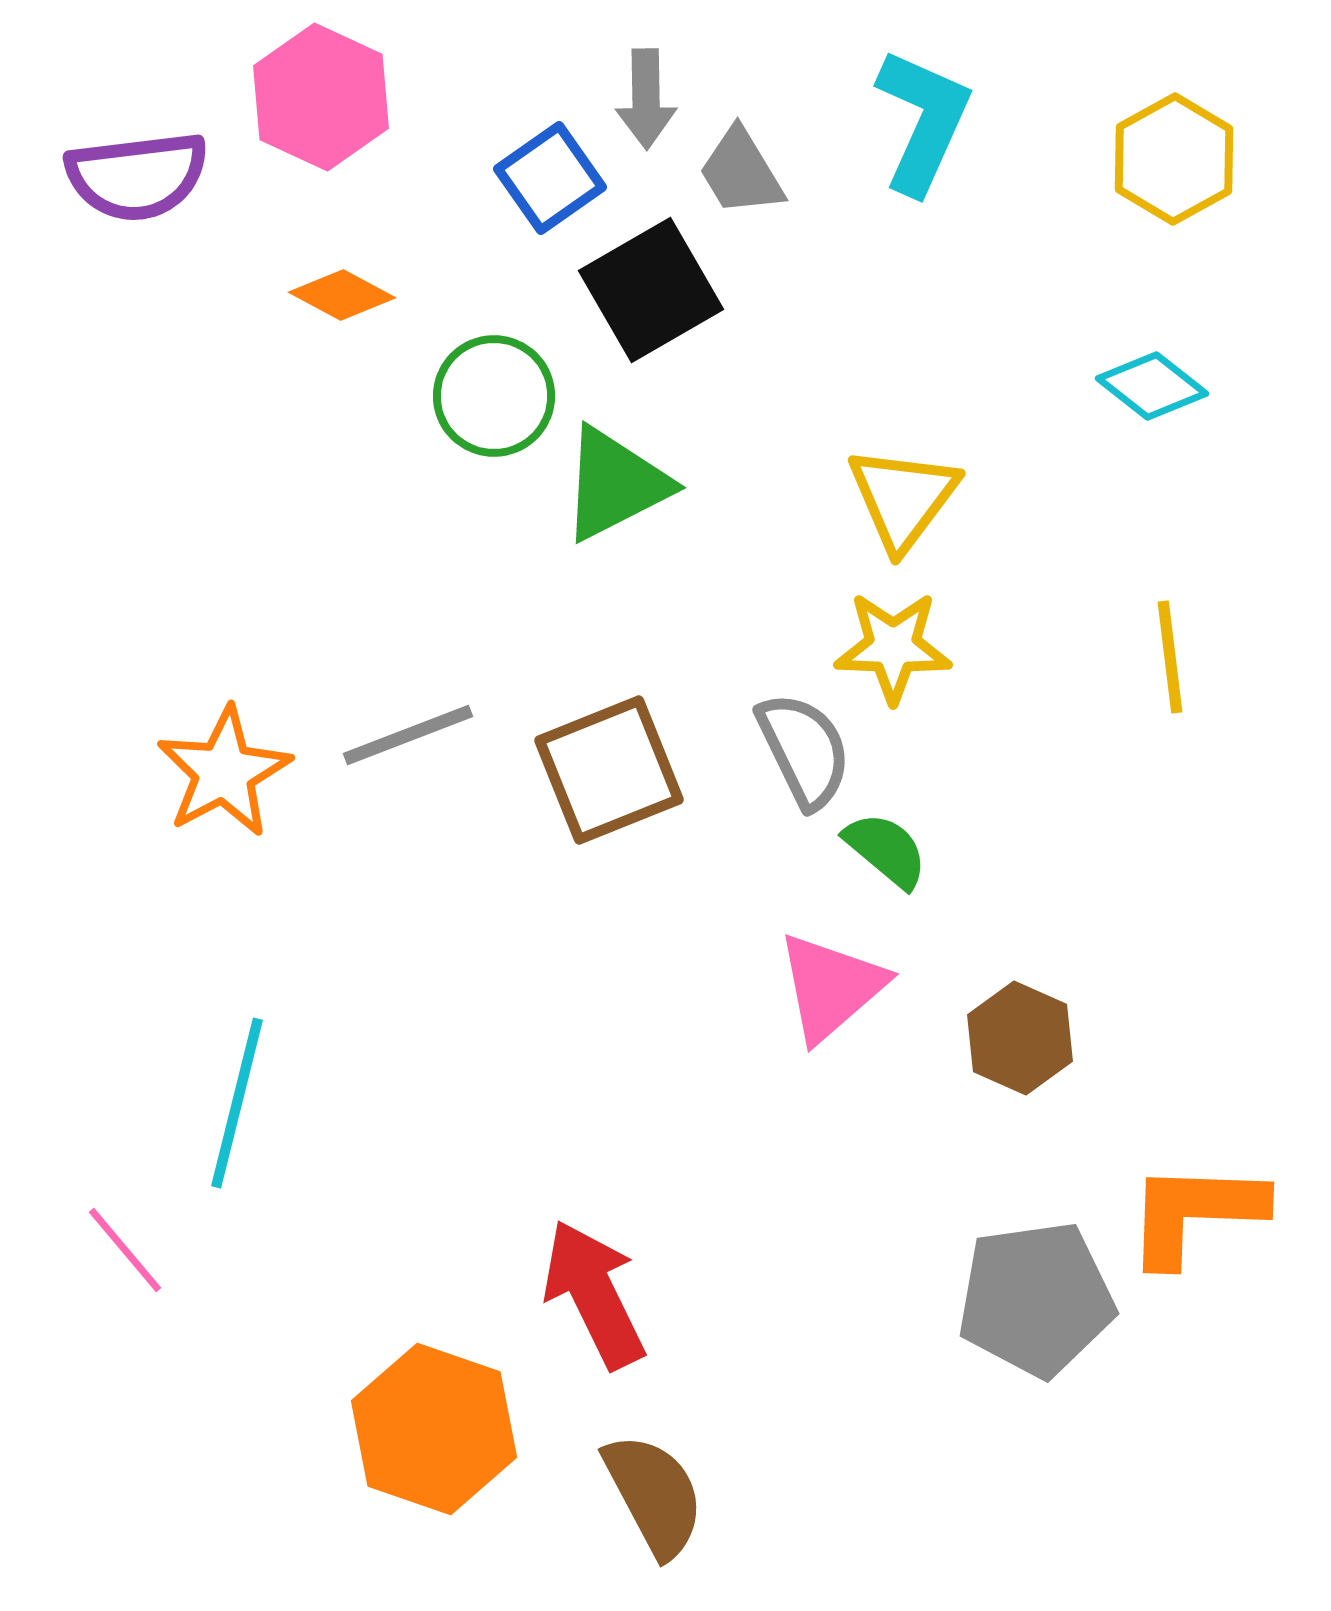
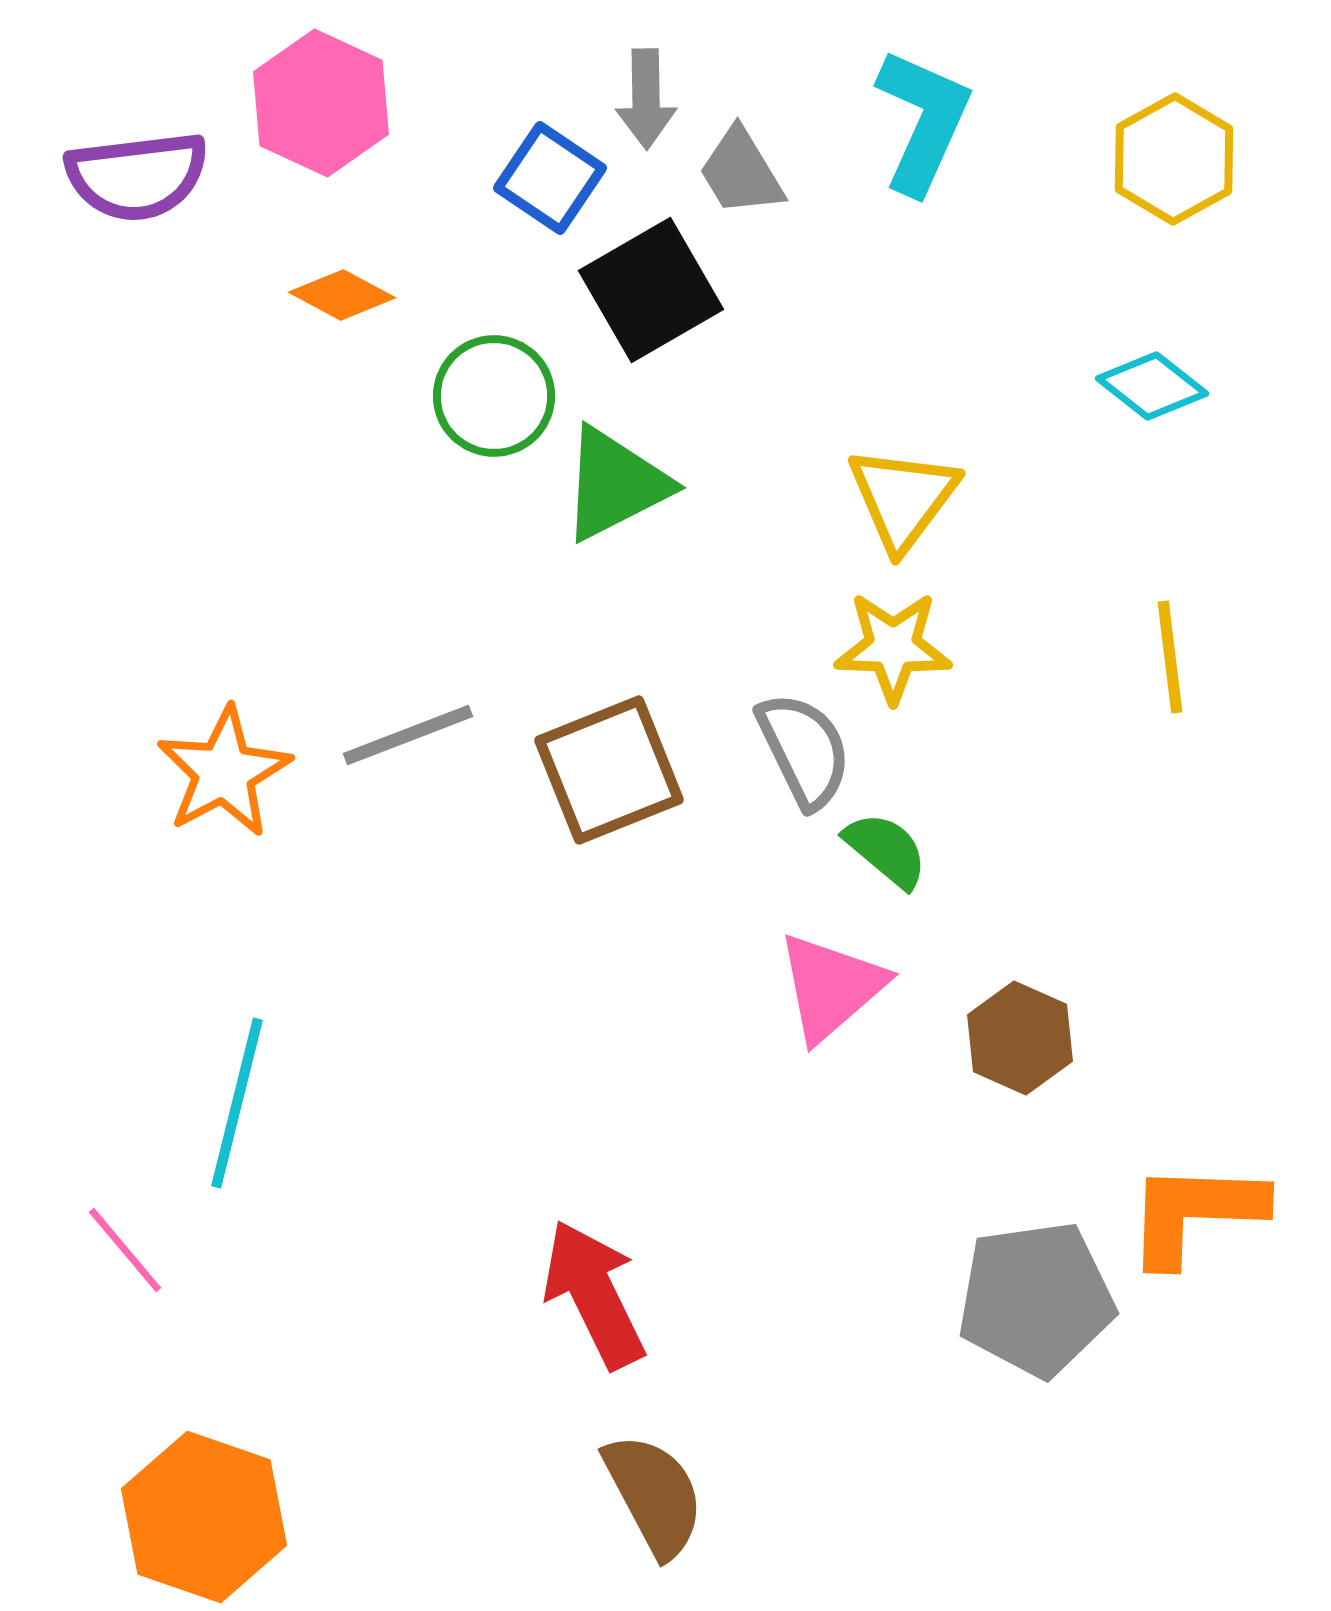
pink hexagon: moved 6 px down
blue square: rotated 21 degrees counterclockwise
orange hexagon: moved 230 px left, 88 px down
